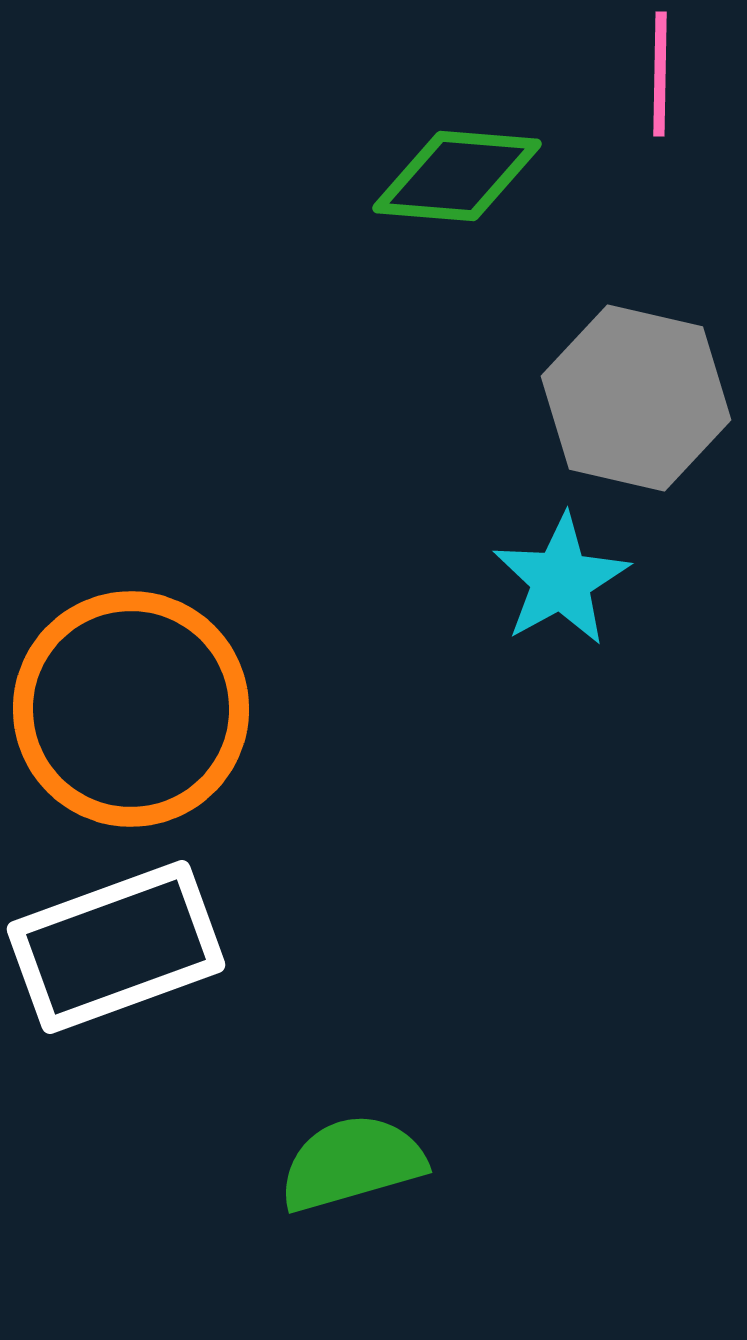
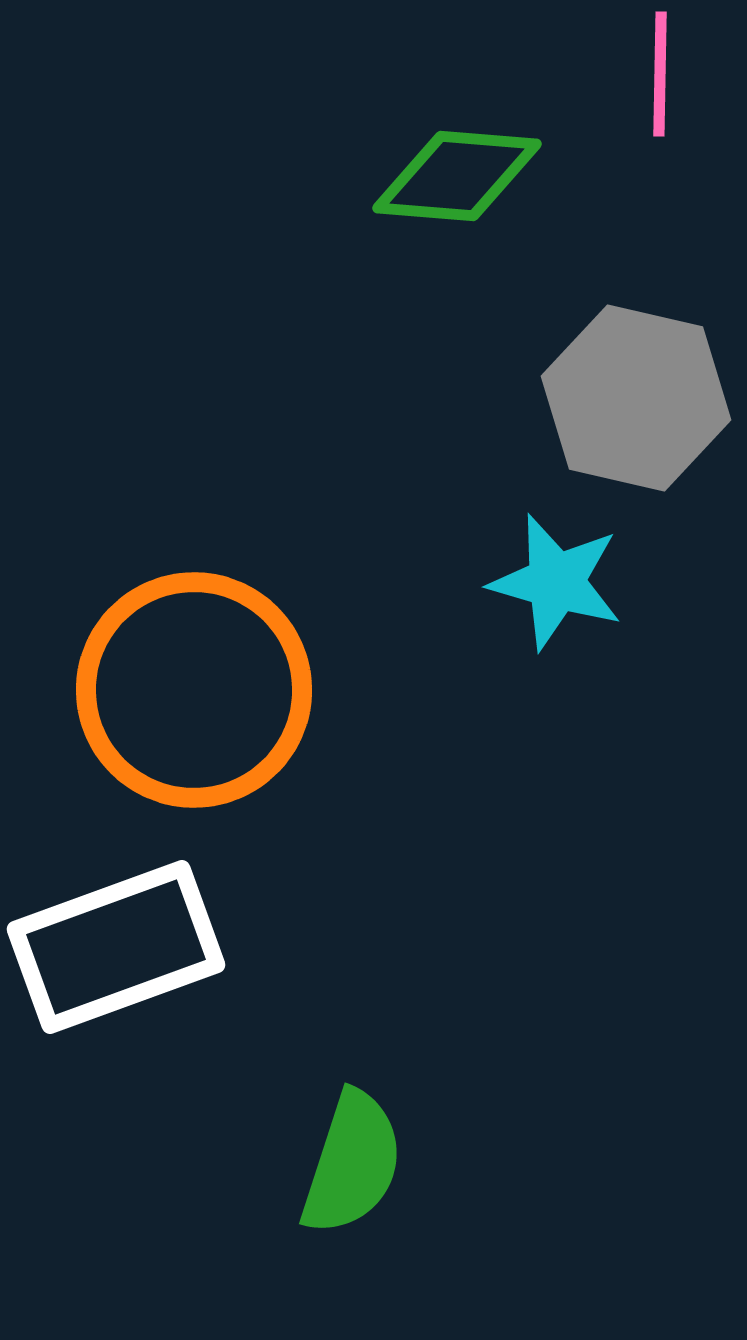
cyan star: moved 5 px left, 2 px down; rotated 27 degrees counterclockwise
orange circle: moved 63 px right, 19 px up
green semicircle: rotated 124 degrees clockwise
